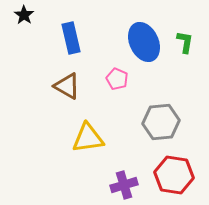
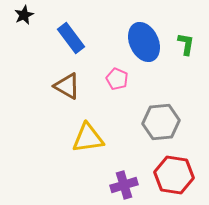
black star: rotated 12 degrees clockwise
blue rectangle: rotated 24 degrees counterclockwise
green L-shape: moved 1 px right, 2 px down
